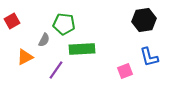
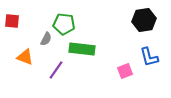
red square: rotated 35 degrees clockwise
gray semicircle: moved 2 px right, 1 px up
green rectangle: rotated 10 degrees clockwise
orange triangle: rotated 48 degrees clockwise
